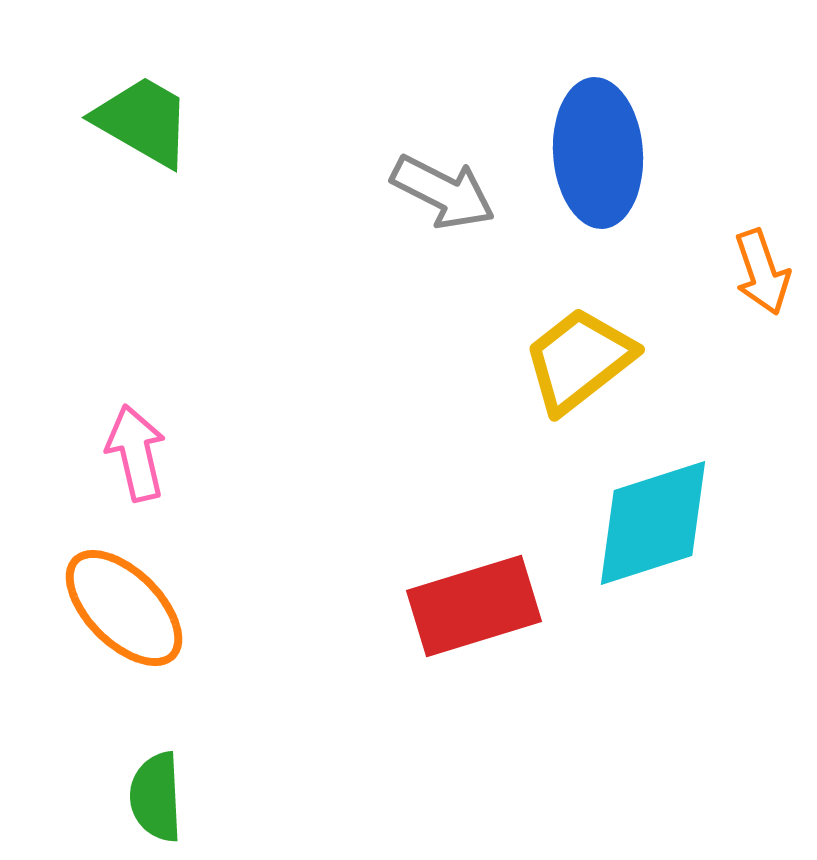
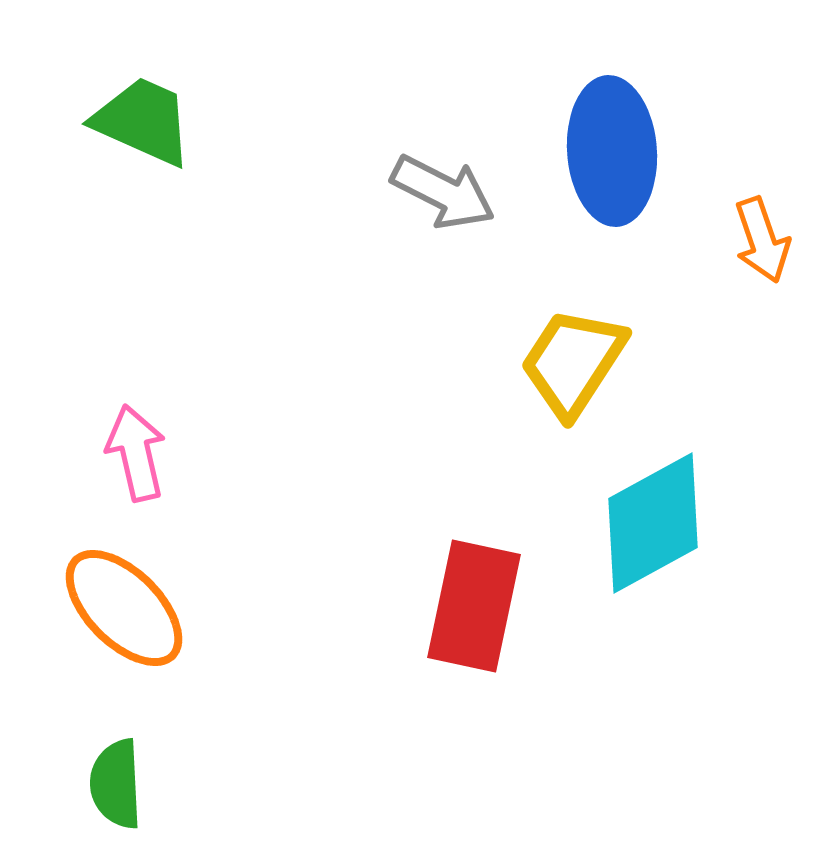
green trapezoid: rotated 6 degrees counterclockwise
blue ellipse: moved 14 px right, 2 px up
orange arrow: moved 32 px up
yellow trapezoid: moved 6 px left, 2 px down; rotated 19 degrees counterclockwise
cyan diamond: rotated 11 degrees counterclockwise
red rectangle: rotated 61 degrees counterclockwise
green semicircle: moved 40 px left, 13 px up
